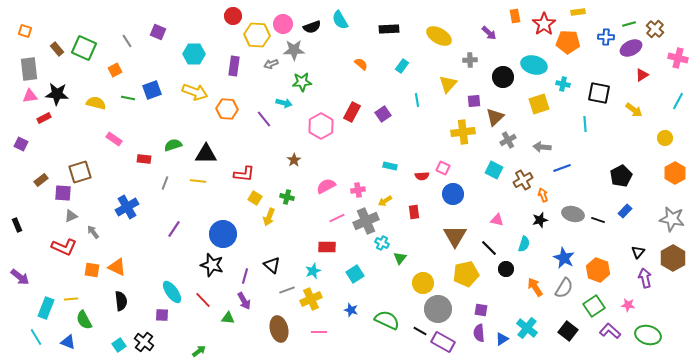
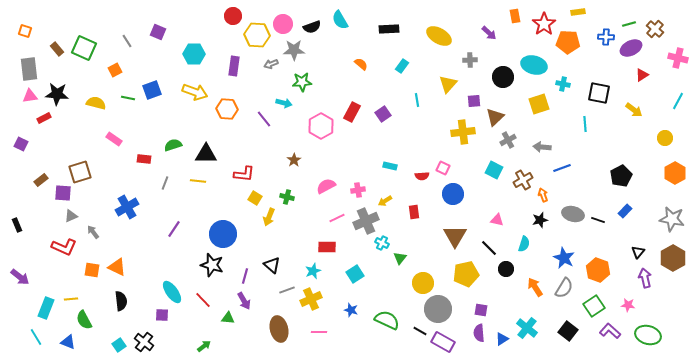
green arrow at (199, 351): moved 5 px right, 5 px up
